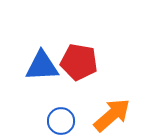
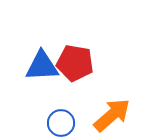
red pentagon: moved 4 px left, 1 px down
blue circle: moved 2 px down
